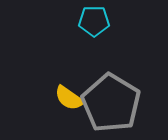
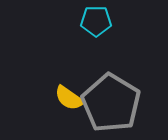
cyan pentagon: moved 2 px right
